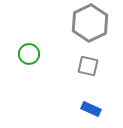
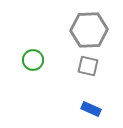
gray hexagon: moved 1 px left, 7 px down; rotated 24 degrees clockwise
green circle: moved 4 px right, 6 px down
